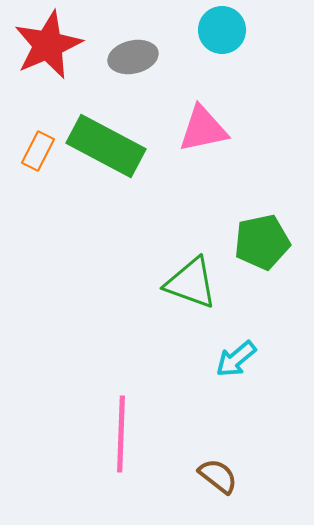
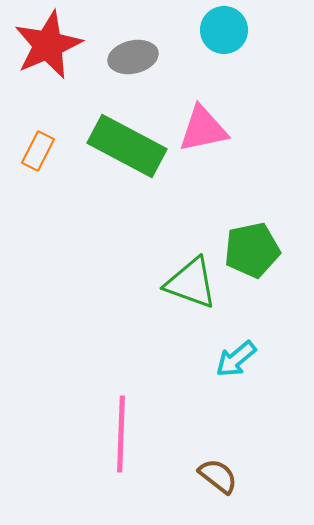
cyan circle: moved 2 px right
green rectangle: moved 21 px right
green pentagon: moved 10 px left, 8 px down
